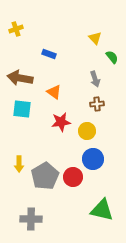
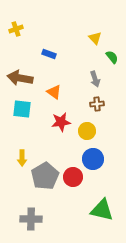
yellow arrow: moved 3 px right, 6 px up
